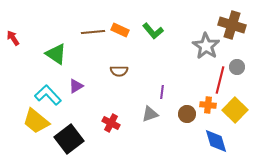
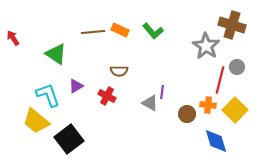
cyan L-shape: rotated 24 degrees clockwise
gray triangle: moved 11 px up; rotated 48 degrees clockwise
red cross: moved 4 px left, 27 px up
